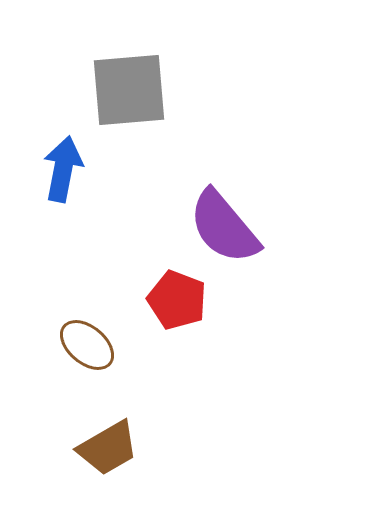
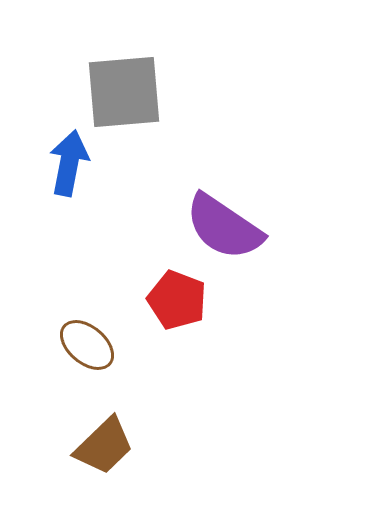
gray square: moved 5 px left, 2 px down
blue arrow: moved 6 px right, 6 px up
purple semicircle: rotated 16 degrees counterclockwise
brown trapezoid: moved 4 px left, 2 px up; rotated 14 degrees counterclockwise
